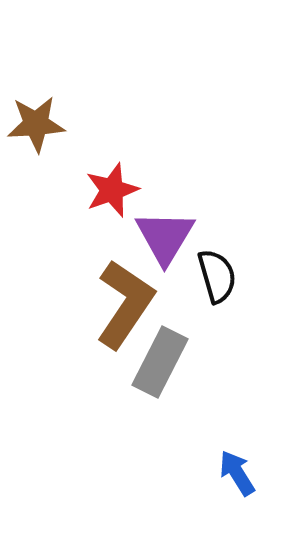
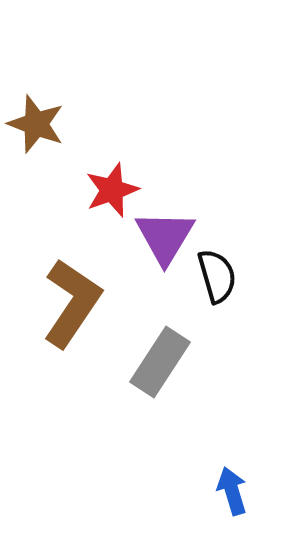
brown star: rotated 24 degrees clockwise
brown L-shape: moved 53 px left, 1 px up
gray rectangle: rotated 6 degrees clockwise
blue arrow: moved 5 px left, 18 px down; rotated 15 degrees clockwise
